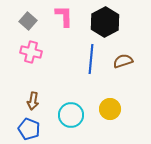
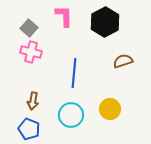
gray square: moved 1 px right, 7 px down
blue line: moved 17 px left, 14 px down
